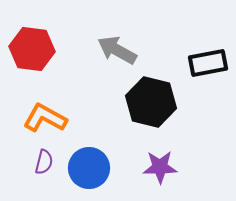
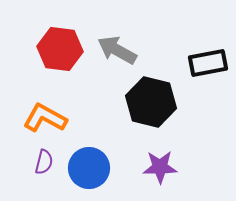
red hexagon: moved 28 px right
